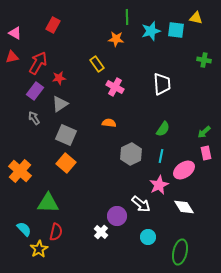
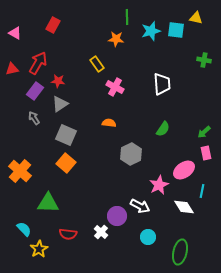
red triangle: moved 12 px down
red star: moved 1 px left, 3 px down; rotated 16 degrees clockwise
cyan line: moved 41 px right, 35 px down
white arrow: moved 1 px left, 2 px down; rotated 12 degrees counterclockwise
red semicircle: moved 12 px right, 2 px down; rotated 84 degrees clockwise
